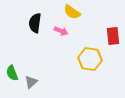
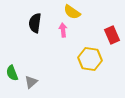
pink arrow: moved 2 px right, 1 px up; rotated 120 degrees counterclockwise
red rectangle: moved 1 px left, 1 px up; rotated 18 degrees counterclockwise
